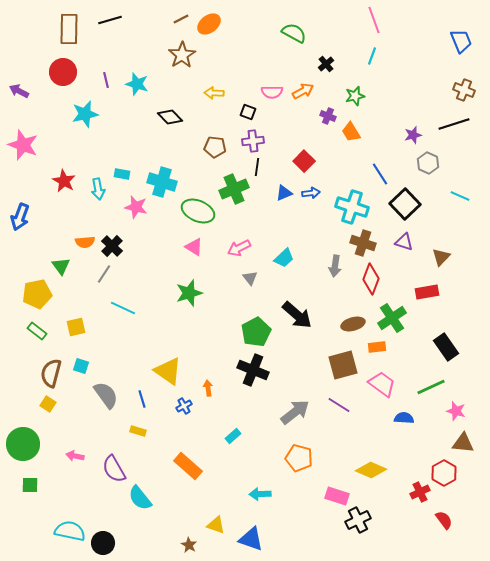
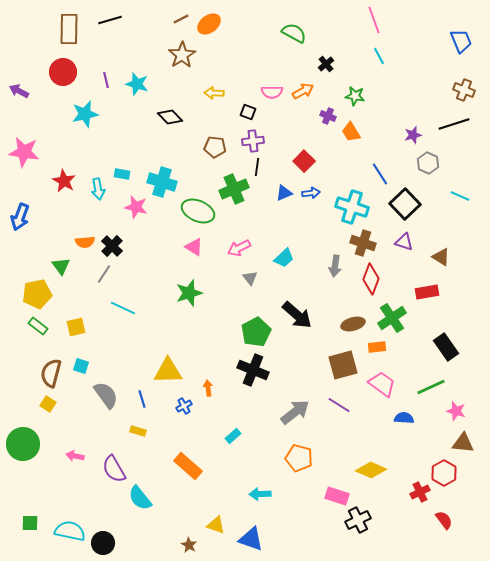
cyan line at (372, 56): moved 7 px right; rotated 48 degrees counterclockwise
green star at (355, 96): rotated 24 degrees clockwise
pink star at (23, 145): moved 1 px right, 7 px down; rotated 12 degrees counterclockwise
brown triangle at (441, 257): rotated 42 degrees counterclockwise
green rectangle at (37, 331): moved 1 px right, 5 px up
yellow triangle at (168, 371): rotated 36 degrees counterclockwise
green square at (30, 485): moved 38 px down
